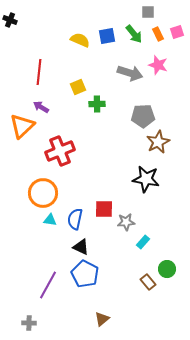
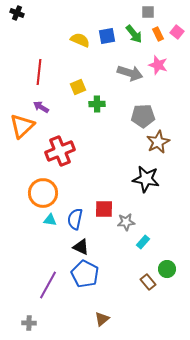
black cross: moved 7 px right, 7 px up
pink square: rotated 32 degrees counterclockwise
